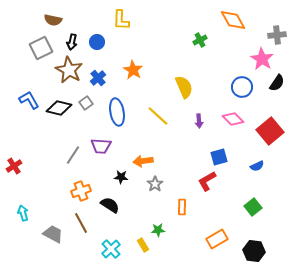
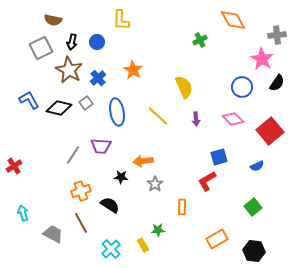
purple arrow at (199, 121): moved 3 px left, 2 px up
